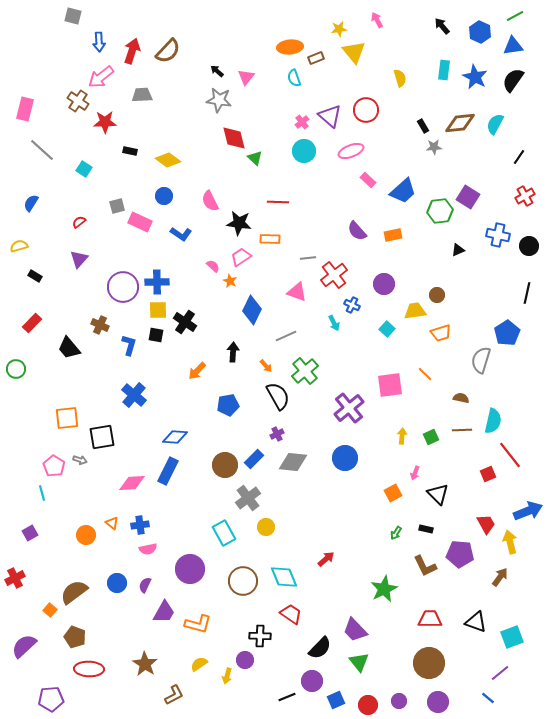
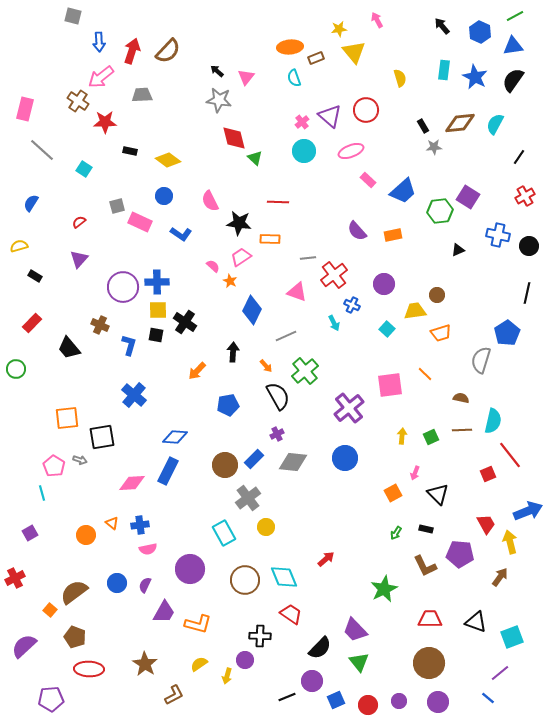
brown circle at (243, 581): moved 2 px right, 1 px up
